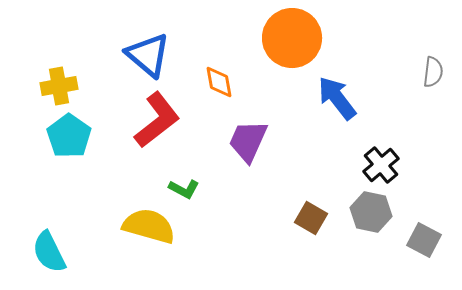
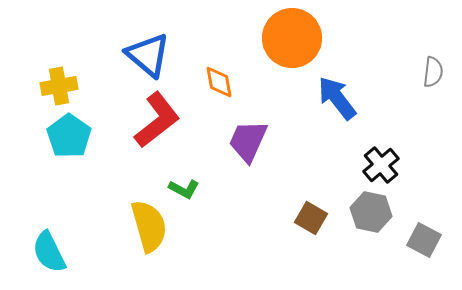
yellow semicircle: rotated 58 degrees clockwise
